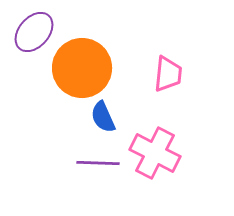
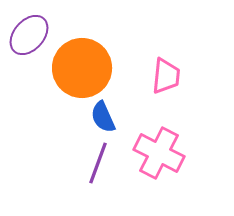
purple ellipse: moved 5 px left, 3 px down
pink trapezoid: moved 2 px left, 2 px down
pink cross: moved 4 px right
purple line: rotated 72 degrees counterclockwise
